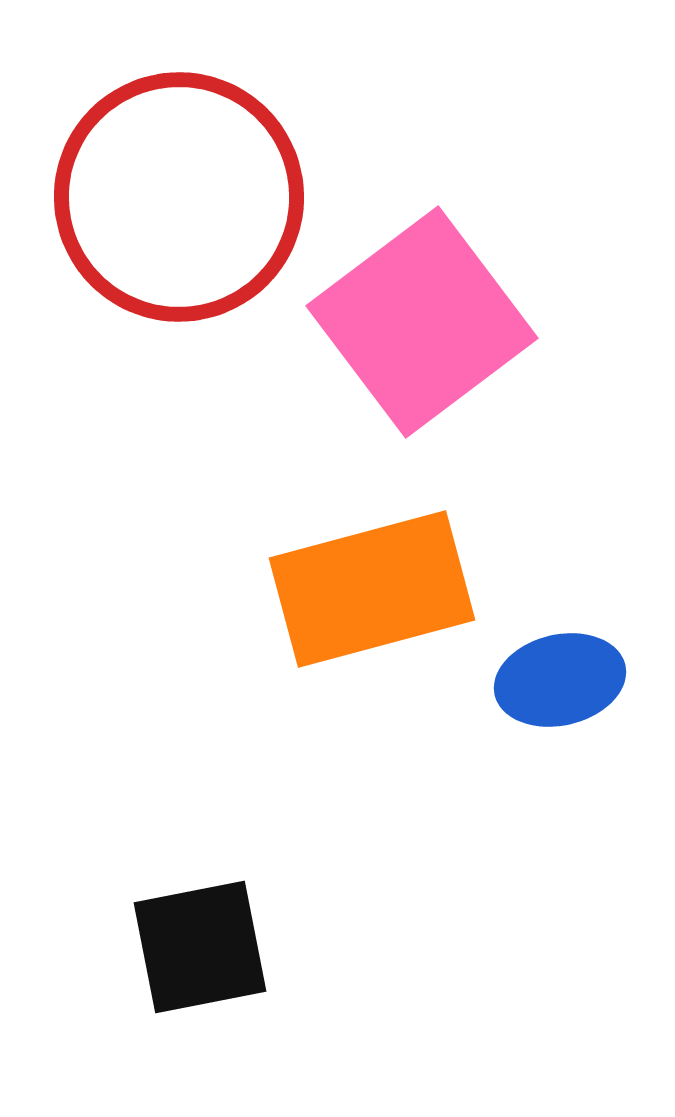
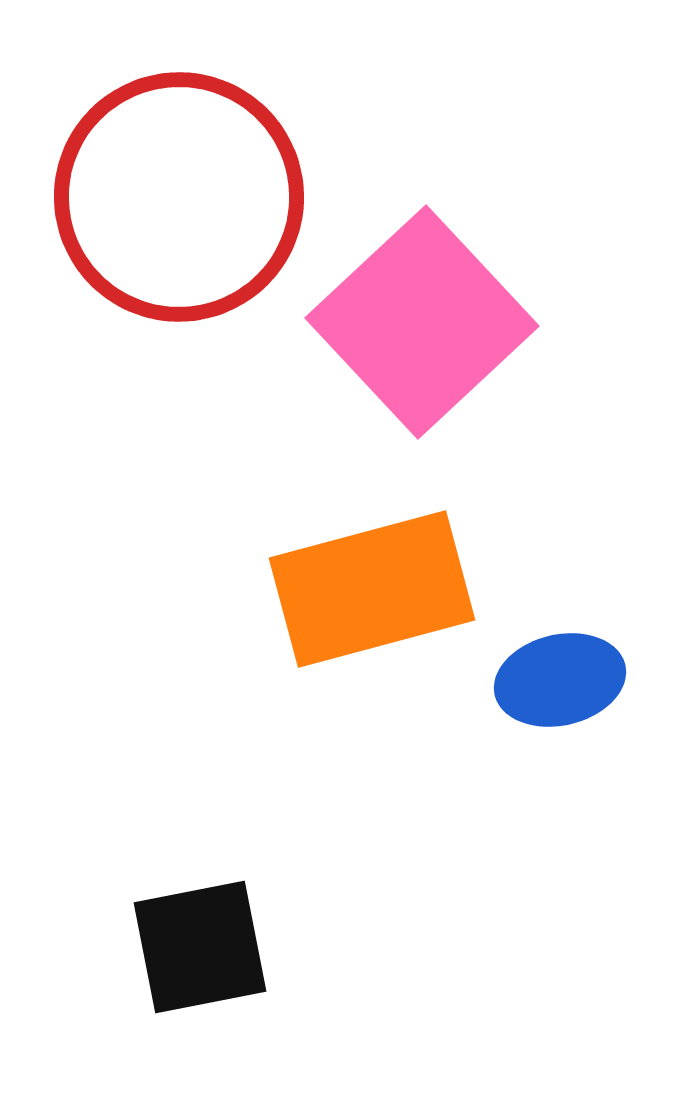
pink square: rotated 6 degrees counterclockwise
